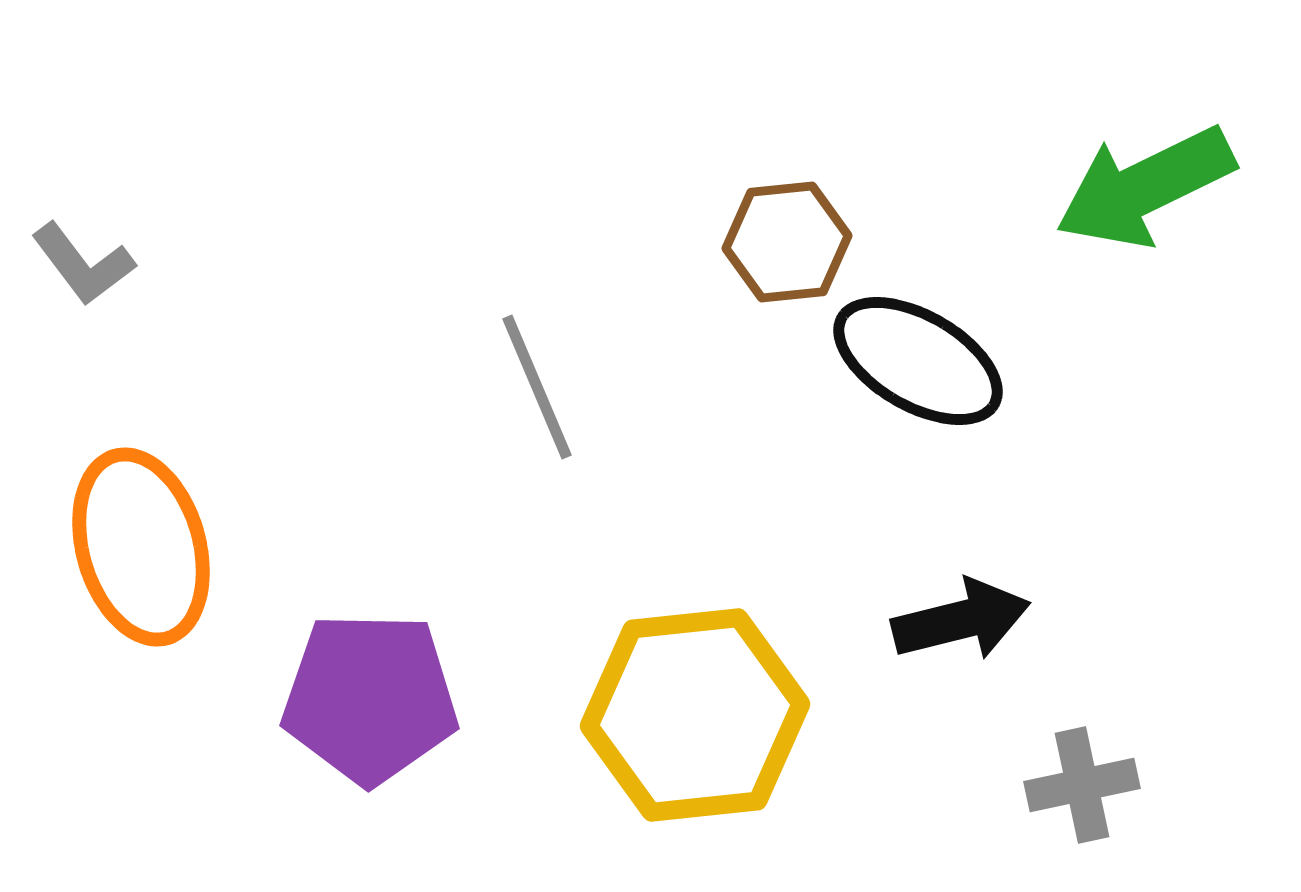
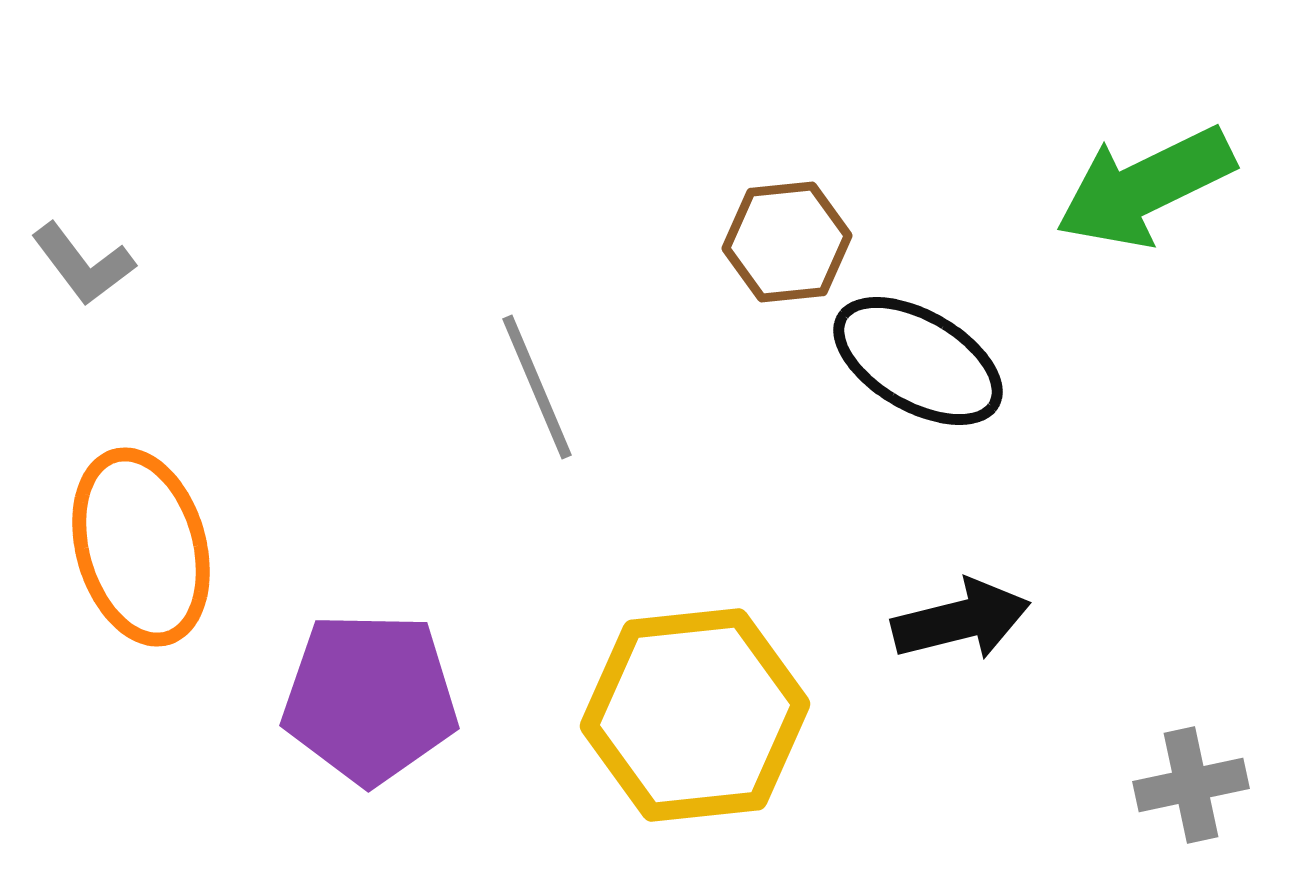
gray cross: moved 109 px right
